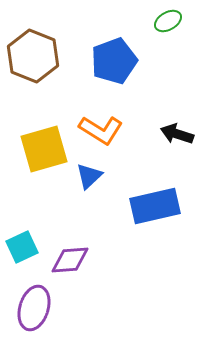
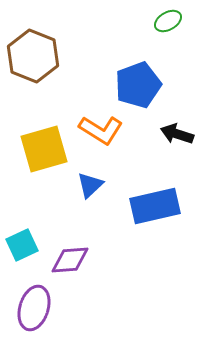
blue pentagon: moved 24 px right, 24 px down
blue triangle: moved 1 px right, 9 px down
cyan square: moved 2 px up
